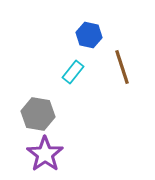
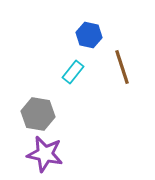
purple star: rotated 24 degrees counterclockwise
